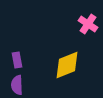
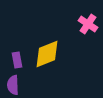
yellow diamond: moved 20 px left, 11 px up
purple semicircle: moved 4 px left
